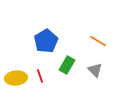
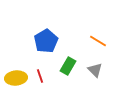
green rectangle: moved 1 px right, 1 px down
